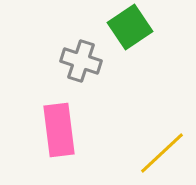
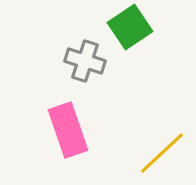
gray cross: moved 4 px right
pink rectangle: moved 9 px right; rotated 12 degrees counterclockwise
